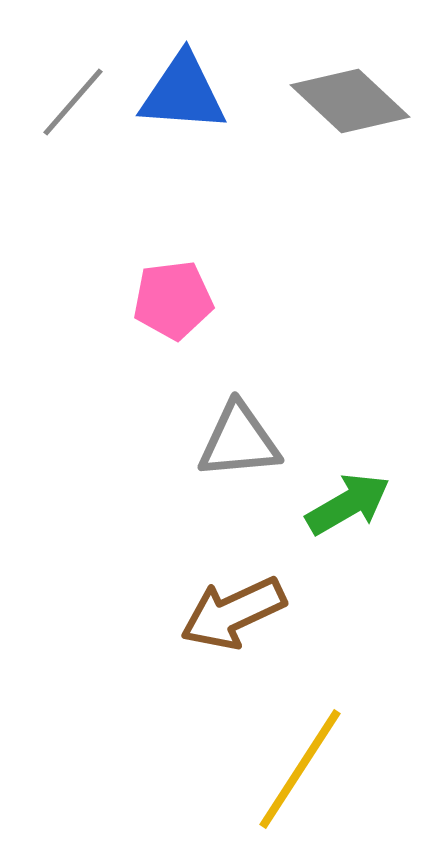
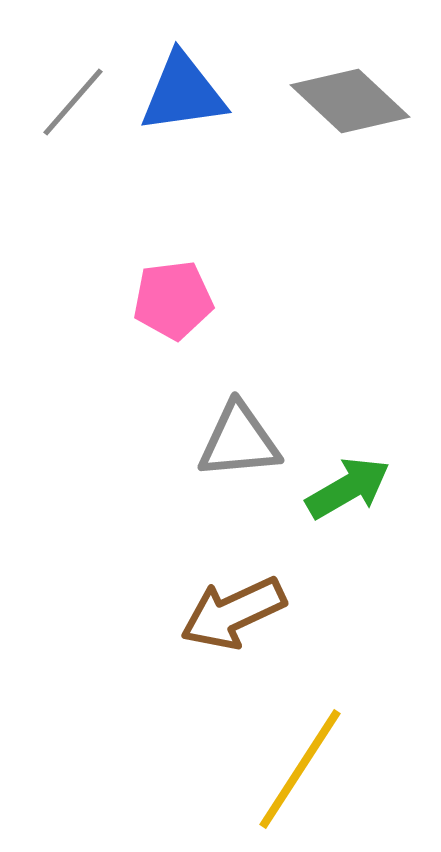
blue triangle: rotated 12 degrees counterclockwise
green arrow: moved 16 px up
